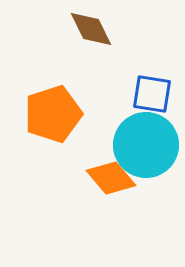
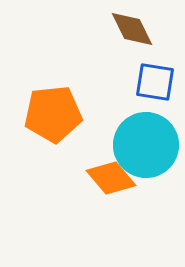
brown diamond: moved 41 px right
blue square: moved 3 px right, 12 px up
orange pentagon: rotated 12 degrees clockwise
